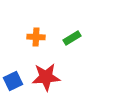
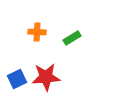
orange cross: moved 1 px right, 5 px up
blue square: moved 4 px right, 2 px up
